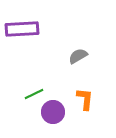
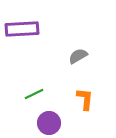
purple circle: moved 4 px left, 11 px down
